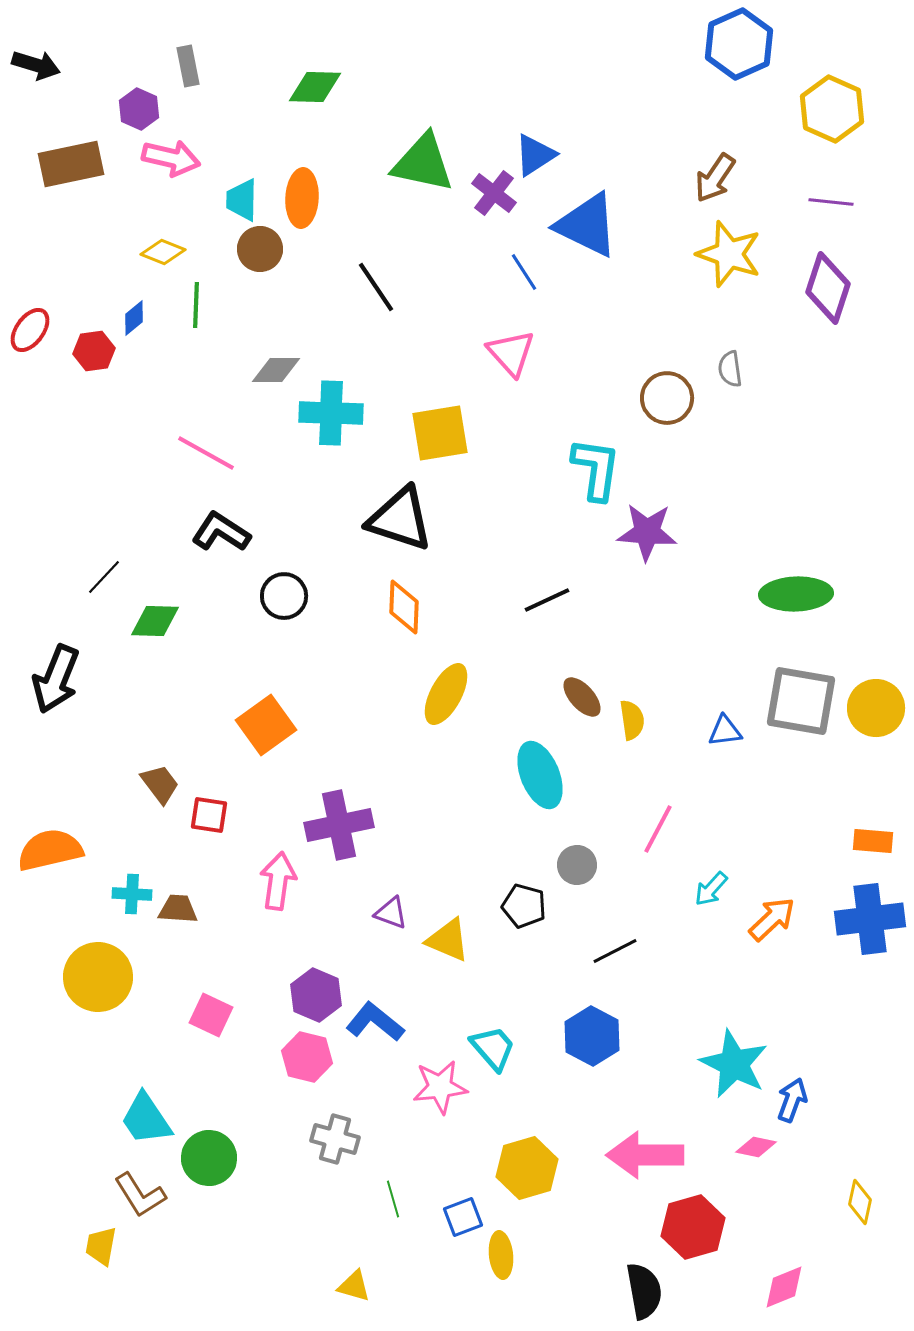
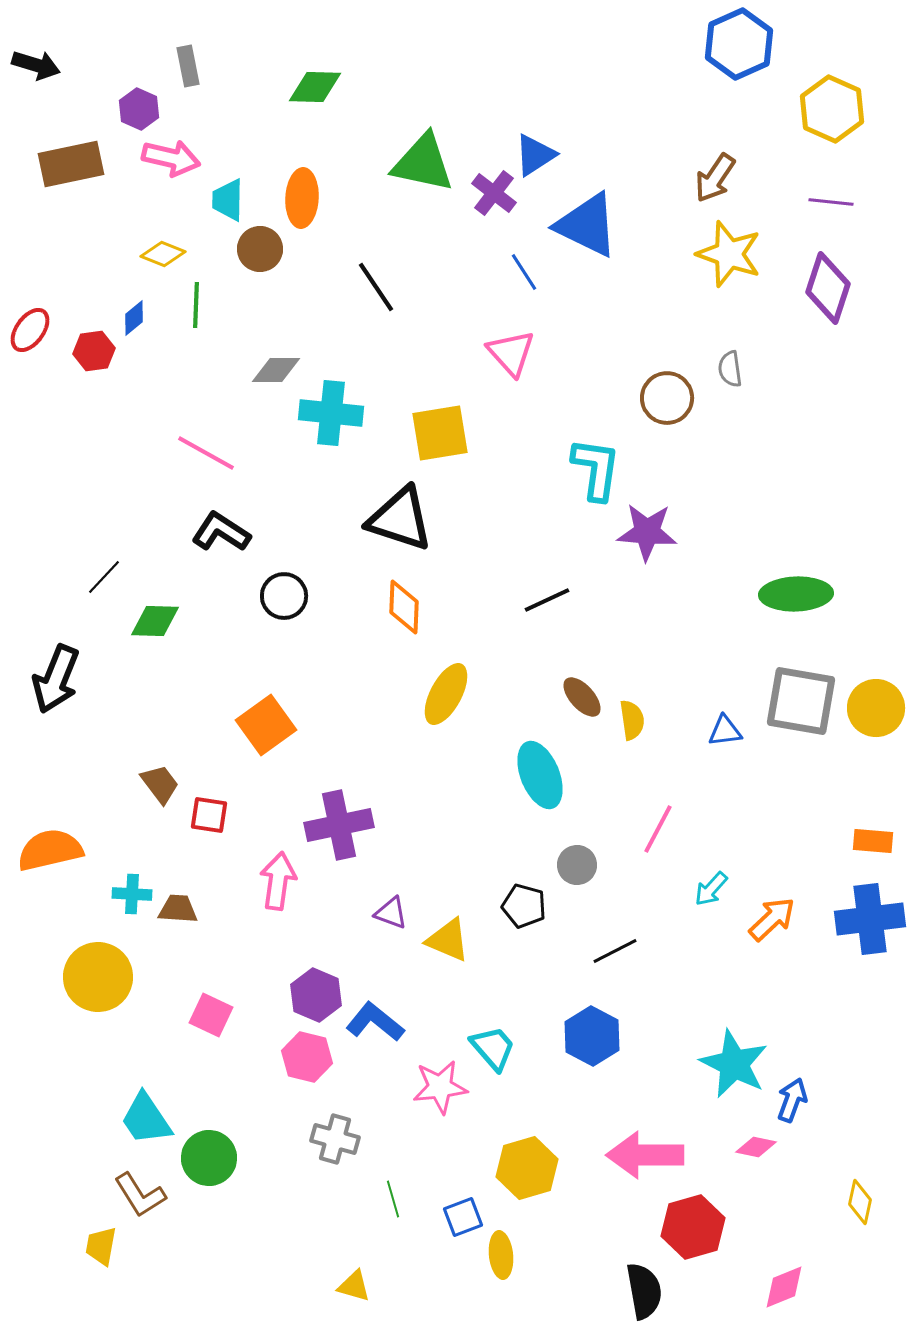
cyan trapezoid at (242, 200): moved 14 px left
yellow diamond at (163, 252): moved 2 px down
cyan cross at (331, 413): rotated 4 degrees clockwise
